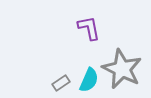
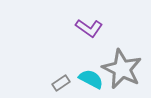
purple L-shape: rotated 136 degrees clockwise
cyan semicircle: moved 2 px right, 1 px up; rotated 85 degrees counterclockwise
